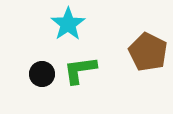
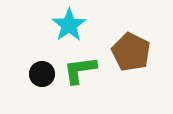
cyan star: moved 1 px right, 1 px down
brown pentagon: moved 17 px left
